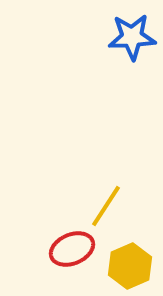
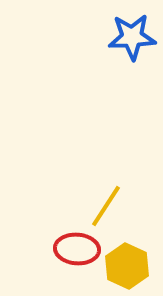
red ellipse: moved 5 px right; rotated 27 degrees clockwise
yellow hexagon: moved 3 px left; rotated 12 degrees counterclockwise
